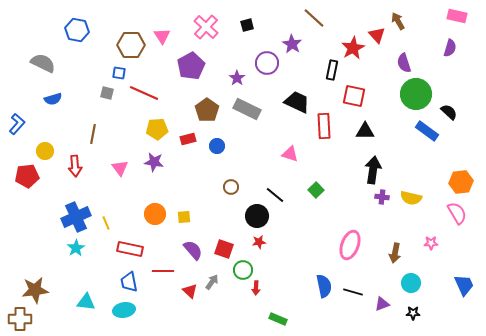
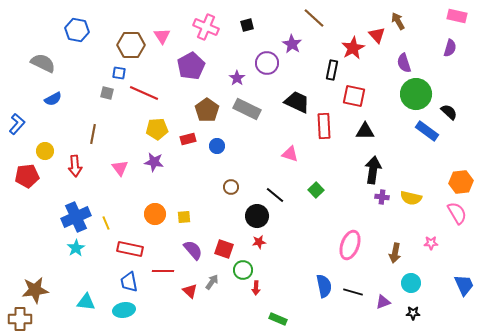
pink cross at (206, 27): rotated 20 degrees counterclockwise
blue semicircle at (53, 99): rotated 12 degrees counterclockwise
purple triangle at (382, 304): moved 1 px right, 2 px up
